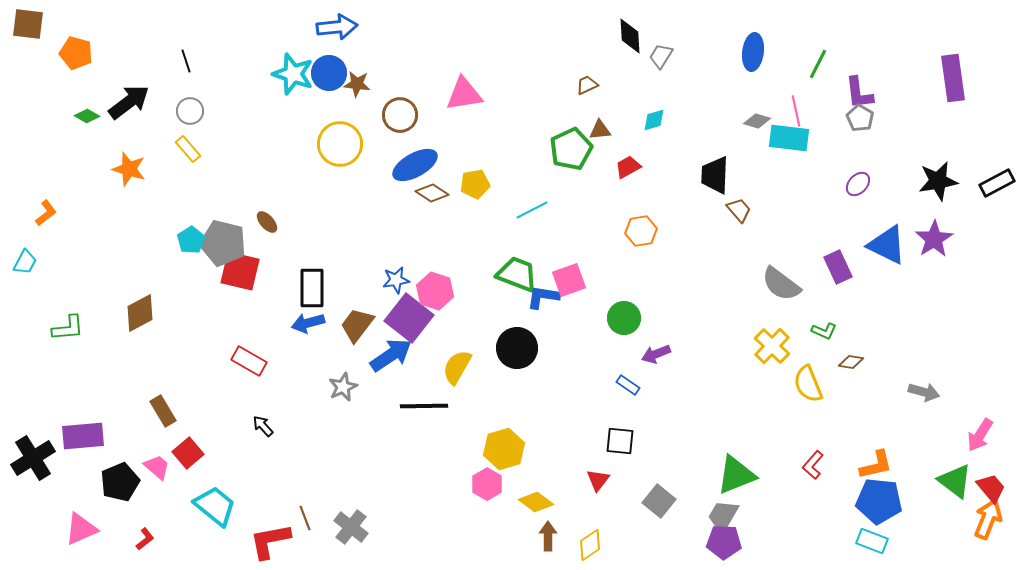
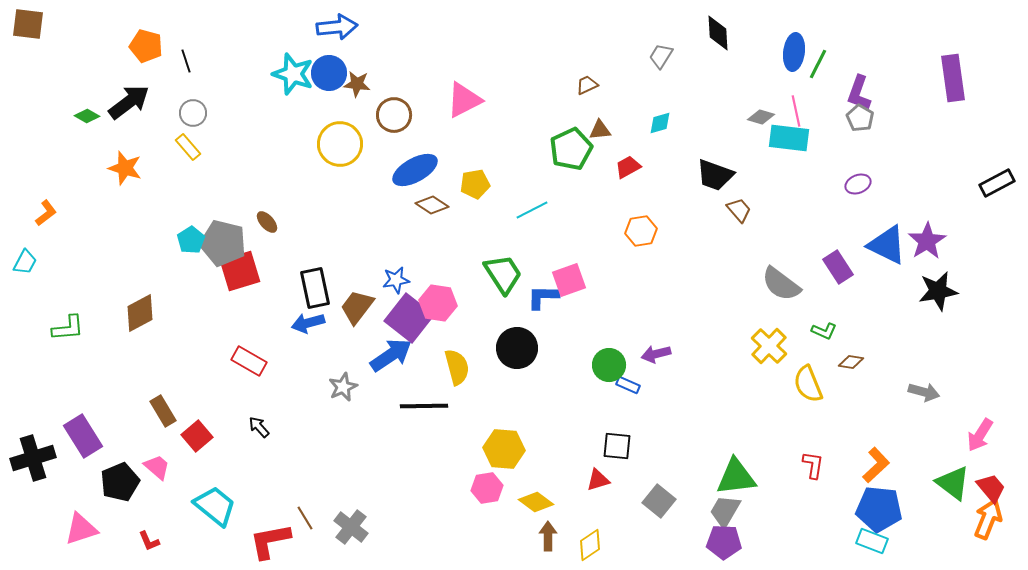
black diamond at (630, 36): moved 88 px right, 3 px up
blue ellipse at (753, 52): moved 41 px right
orange pentagon at (76, 53): moved 70 px right, 7 px up
purple L-shape at (859, 93): rotated 27 degrees clockwise
pink triangle at (464, 94): moved 6 px down; rotated 18 degrees counterclockwise
gray circle at (190, 111): moved 3 px right, 2 px down
brown circle at (400, 115): moved 6 px left
cyan diamond at (654, 120): moved 6 px right, 3 px down
gray diamond at (757, 121): moved 4 px right, 4 px up
yellow rectangle at (188, 149): moved 2 px up
blue ellipse at (415, 165): moved 5 px down
orange star at (129, 169): moved 4 px left, 1 px up
black trapezoid at (715, 175): rotated 72 degrees counterclockwise
black star at (938, 181): moved 110 px down
purple ellipse at (858, 184): rotated 25 degrees clockwise
brown diamond at (432, 193): moved 12 px down
purple star at (934, 239): moved 7 px left, 2 px down
purple rectangle at (838, 267): rotated 8 degrees counterclockwise
red square at (240, 271): rotated 30 degrees counterclockwise
green trapezoid at (517, 274): moved 14 px left; rotated 36 degrees clockwise
black rectangle at (312, 288): moved 3 px right; rotated 12 degrees counterclockwise
pink hexagon at (435, 291): moved 3 px right, 12 px down; rotated 9 degrees counterclockwise
blue L-shape at (543, 297): rotated 8 degrees counterclockwise
green circle at (624, 318): moved 15 px left, 47 px down
brown trapezoid at (357, 325): moved 18 px up
yellow cross at (772, 346): moved 3 px left
purple arrow at (656, 354): rotated 8 degrees clockwise
yellow semicircle at (457, 367): rotated 135 degrees clockwise
blue rectangle at (628, 385): rotated 10 degrees counterclockwise
black arrow at (263, 426): moved 4 px left, 1 px down
purple rectangle at (83, 436): rotated 63 degrees clockwise
black square at (620, 441): moved 3 px left, 5 px down
yellow hexagon at (504, 449): rotated 21 degrees clockwise
red square at (188, 453): moved 9 px right, 17 px up
black cross at (33, 458): rotated 15 degrees clockwise
red L-shape at (813, 465): rotated 148 degrees clockwise
orange L-shape at (876, 465): rotated 30 degrees counterclockwise
green triangle at (736, 475): moved 2 px down; rotated 15 degrees clockwise
red triangle at (598, 480): rotated 35 degrees clockwise
green triangle at (955, 481): moved 2 px left, 2 px down
pink hexagon at (487, 484): moved 4 px down; rotated 20 degrees clockwise
blue pentagon at (879, 501): moved 8 px down
gray trapezoid at (723, 516): moved 2 px right, 5 px up
brown line at (305, 518): rotated 10 degrees counterclockwise
pink triangle at (81, 529): rotated 6 degrees clockwise
red L-shape at (145, 539): moved 4 px right, 2 px down; rotated 105 degrees clockwise
